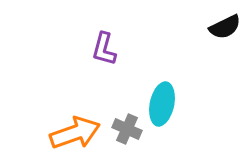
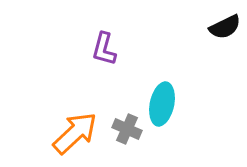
orange arrow: rotated 24 degrees counterclockwise
